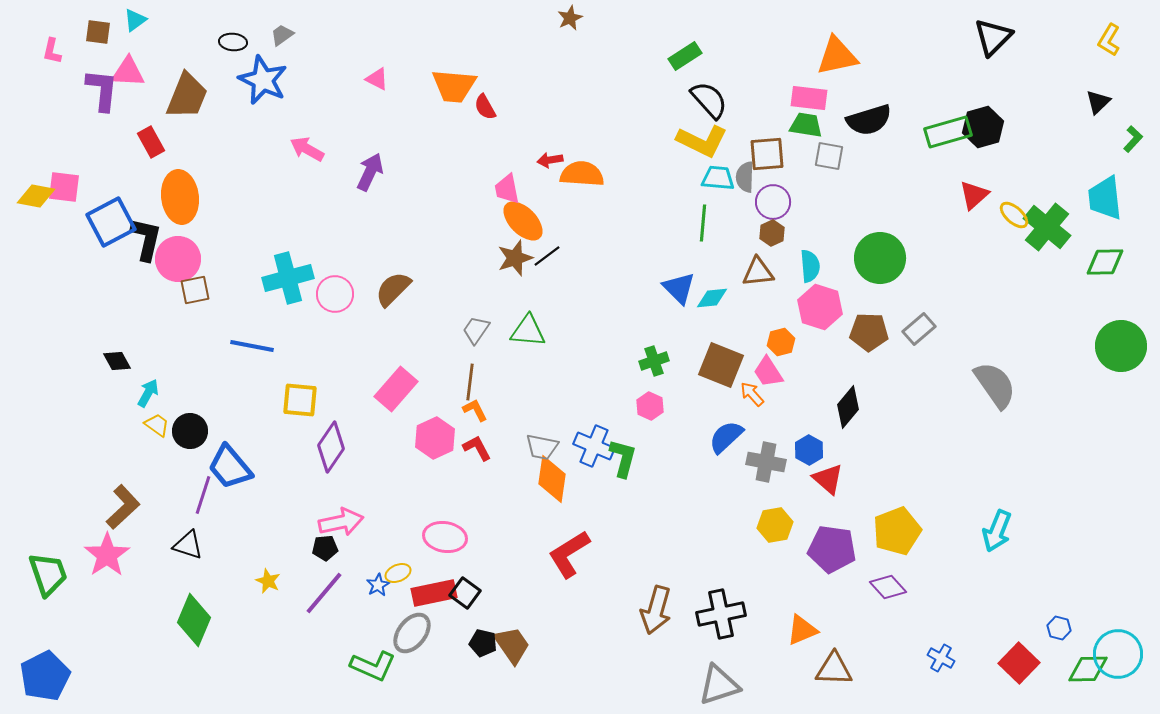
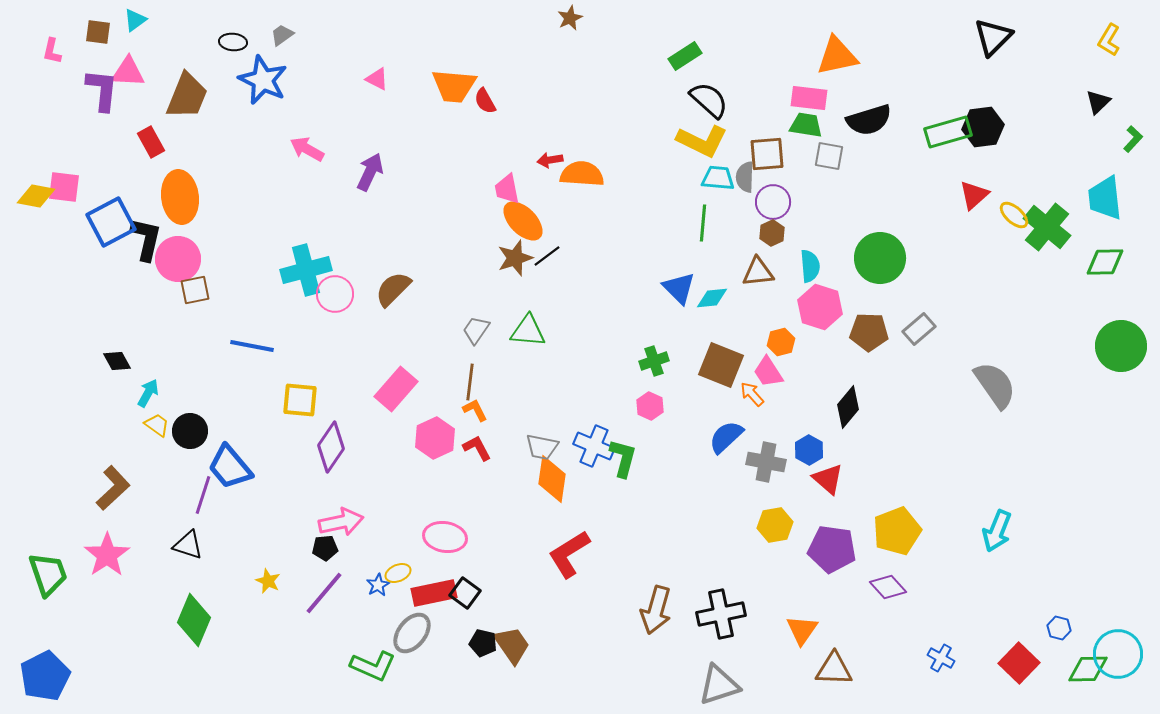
black semicircle at (709, 100): rotated 6 degrees counterclockwise
red semicircle at (485, 107): moved 6 px up
black hexagon at (983, 127): rotated 9 degrees clockwise
cyan cross at (288, 278): moved 18 px right, 8 px up
brown L-shape at (123, 507): moved 10 px left, 19 px up
orange triangle at (802, 630): rotated 32 degrees counterclockwise
